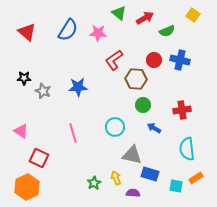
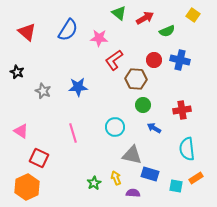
pink star: moved 1 px right, 5 px down
black star: moved 7 px left, 6 px up; rotated 24 degrees clockwise
